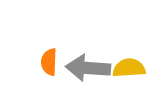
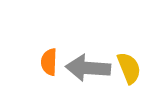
yellow semicircle: rotated 72 degrees clockwise
